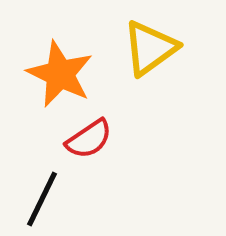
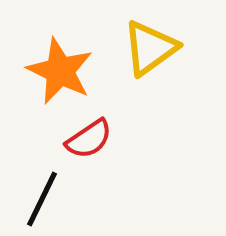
orange star: moved 3 px up
